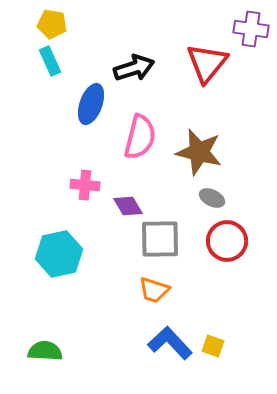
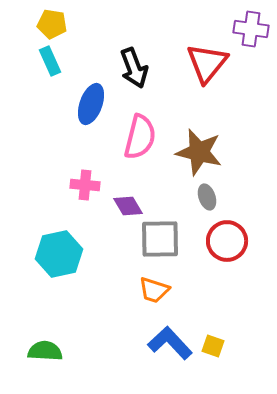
black arrow: rotated 87 degrees clockwise
gray ellipse: moved 5 px left, 1 px up; rotated 45 degrees clockwise
